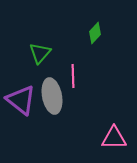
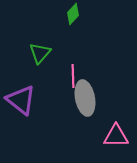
green diamond: moved 22 px left, 19 px up
gray ellipse: moved 33 px right, 2 px down
pink triangle: moved 2 px right, 2 px up
